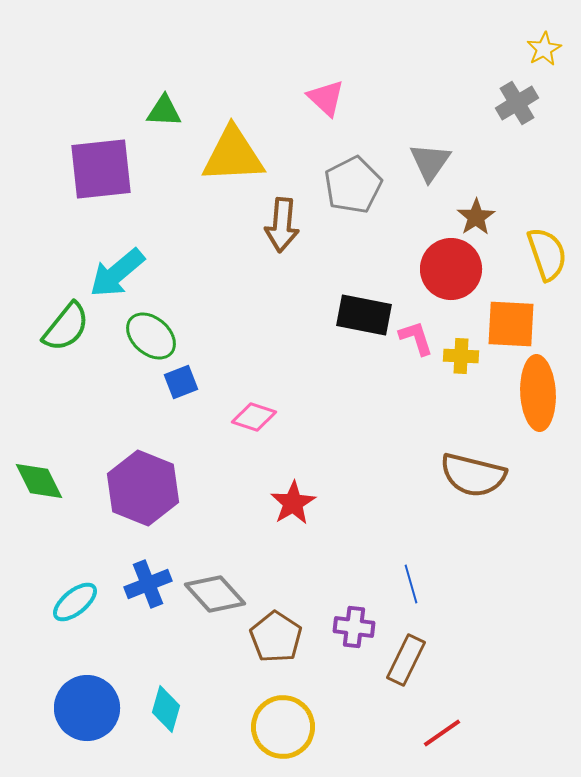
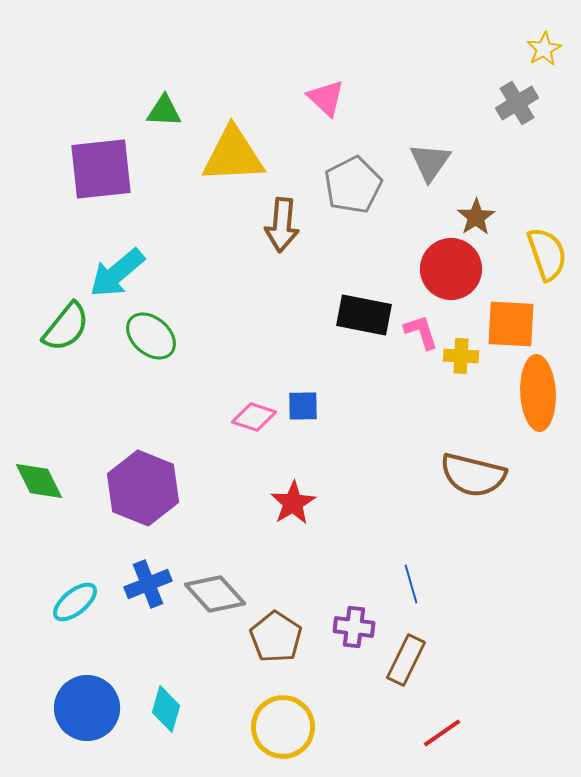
pink L-shape: moved 5 px right, 6 px up
blue square: moved 122 px right, 24 px down; rotated 20 degrees clockwise
